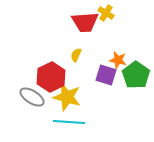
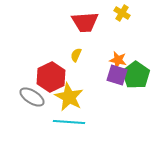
yellow cross: moved 16 px right
purple square: moved 11 px right
yellow star: moved 2 px right; rotated 12 degrees clockwise
